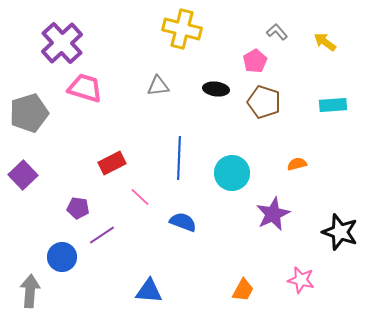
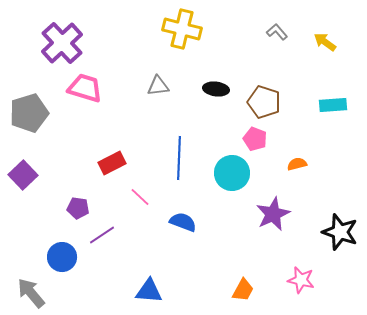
pink pentagon: moved 78 px down; rotated 20 degrees counterclockwise
gray arrow: moved 1 px right, 2 px down; rotated 44 degrees counterclockwise
